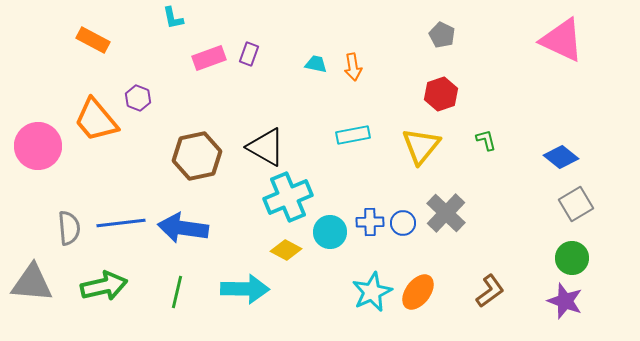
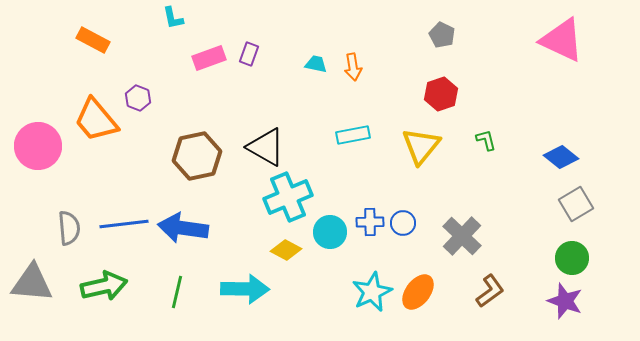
gray cross: moved 16 px right, 23 px down
blue line: moved 3 px right, 1 px down
